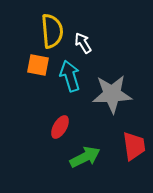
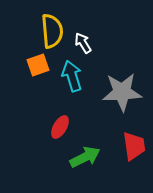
orange square: rotated 30 degrees counterclockwise
cyan arrow: moved 2 px right
gray star: moved 10 px right, 2 px up
